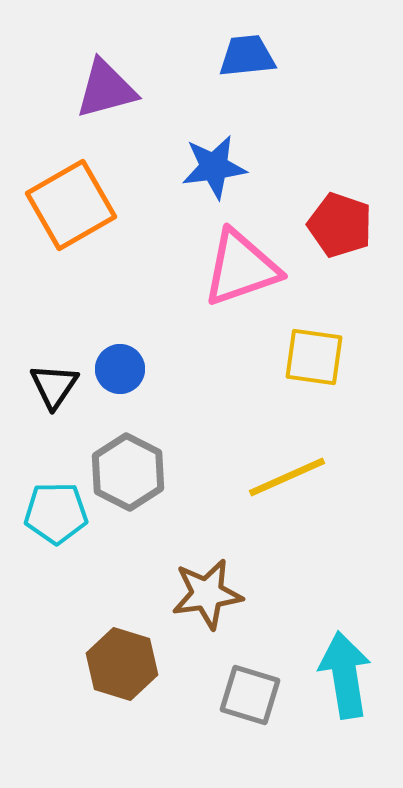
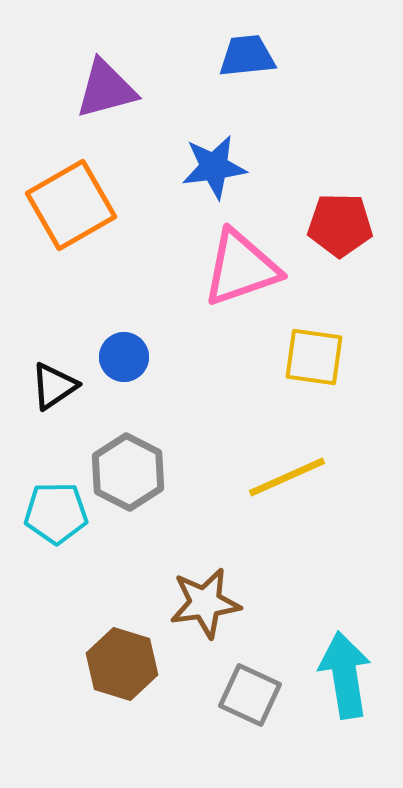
red pentagon: rotated 18 degrees counterclockwise
blue circle: moved 4 px right, 12 px up
black triangle: rotated 22 degrees clockwise
brown star: moved 2 px left, 9 px down
gray square: rotated 8 degrees clockwise
